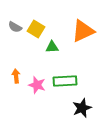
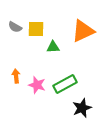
yellow square: rotated 30 degrees counterclockwise
green triangle: moved 1 px right
green rectangle: moved 3 px down; rotated 25 degrees counterclockwise
